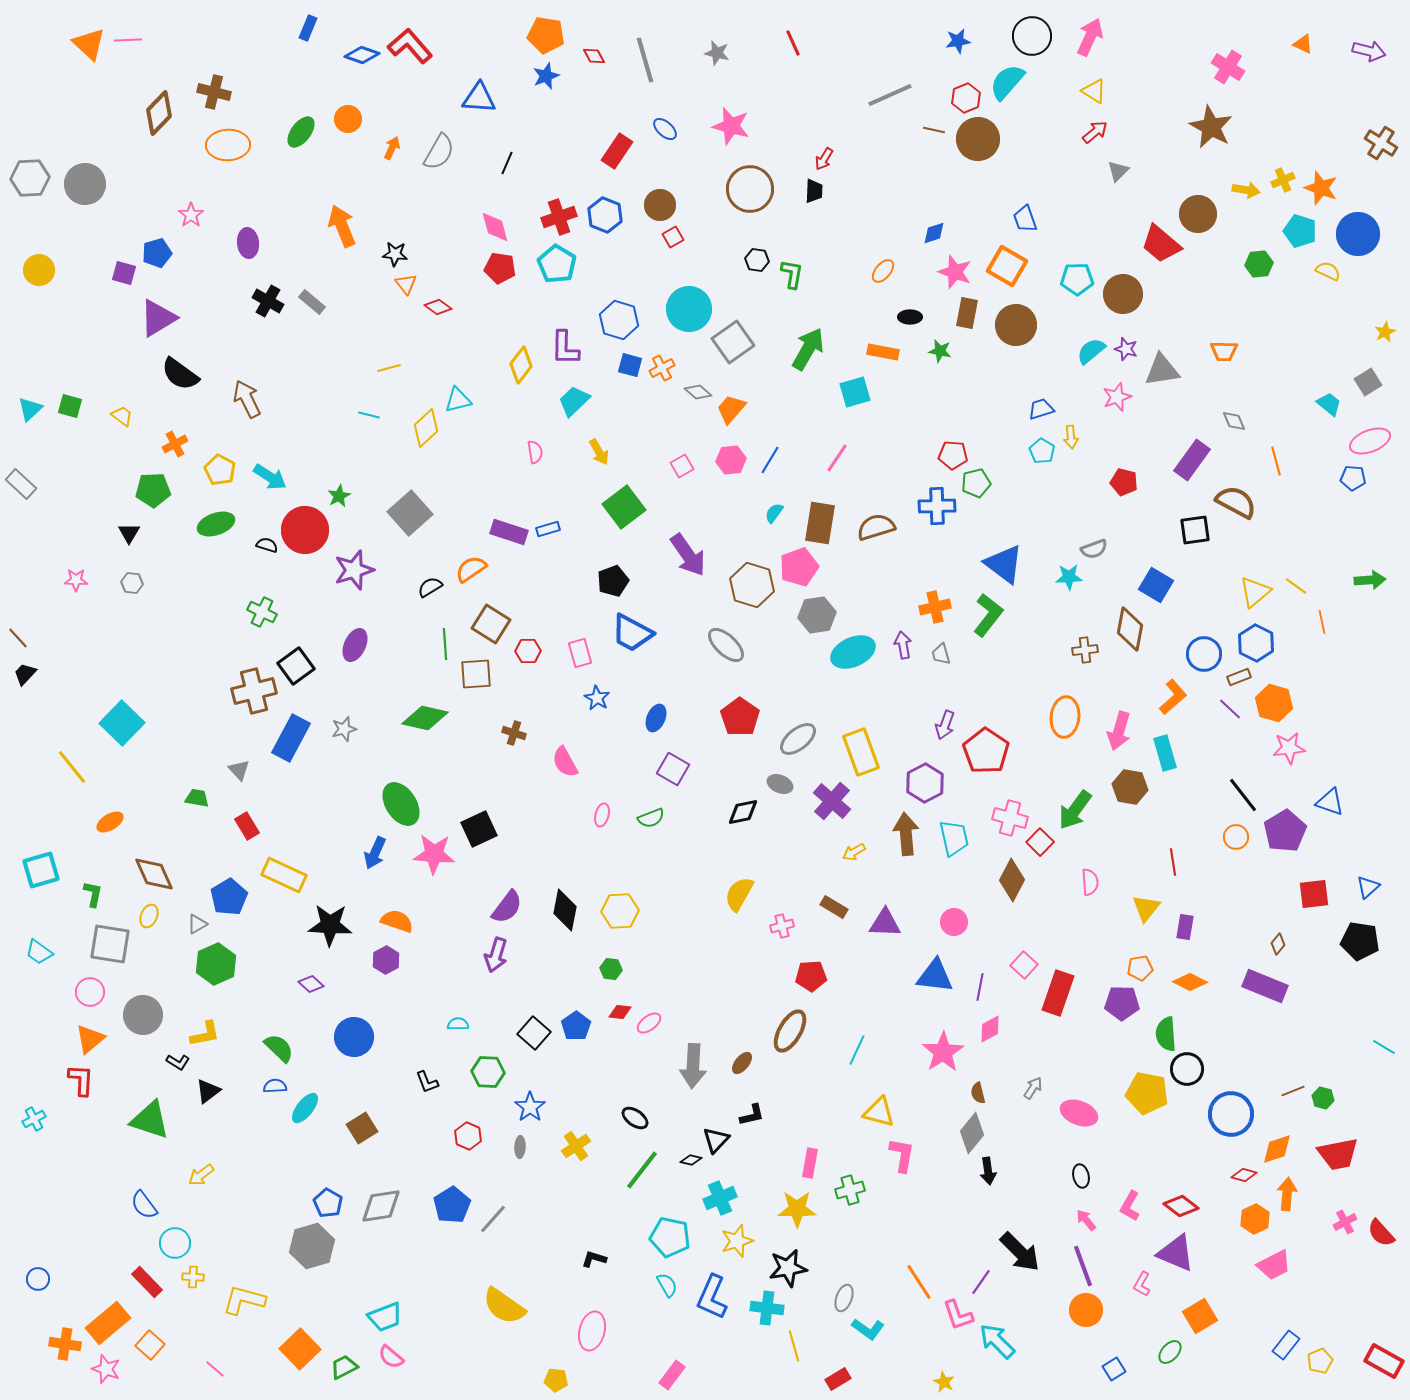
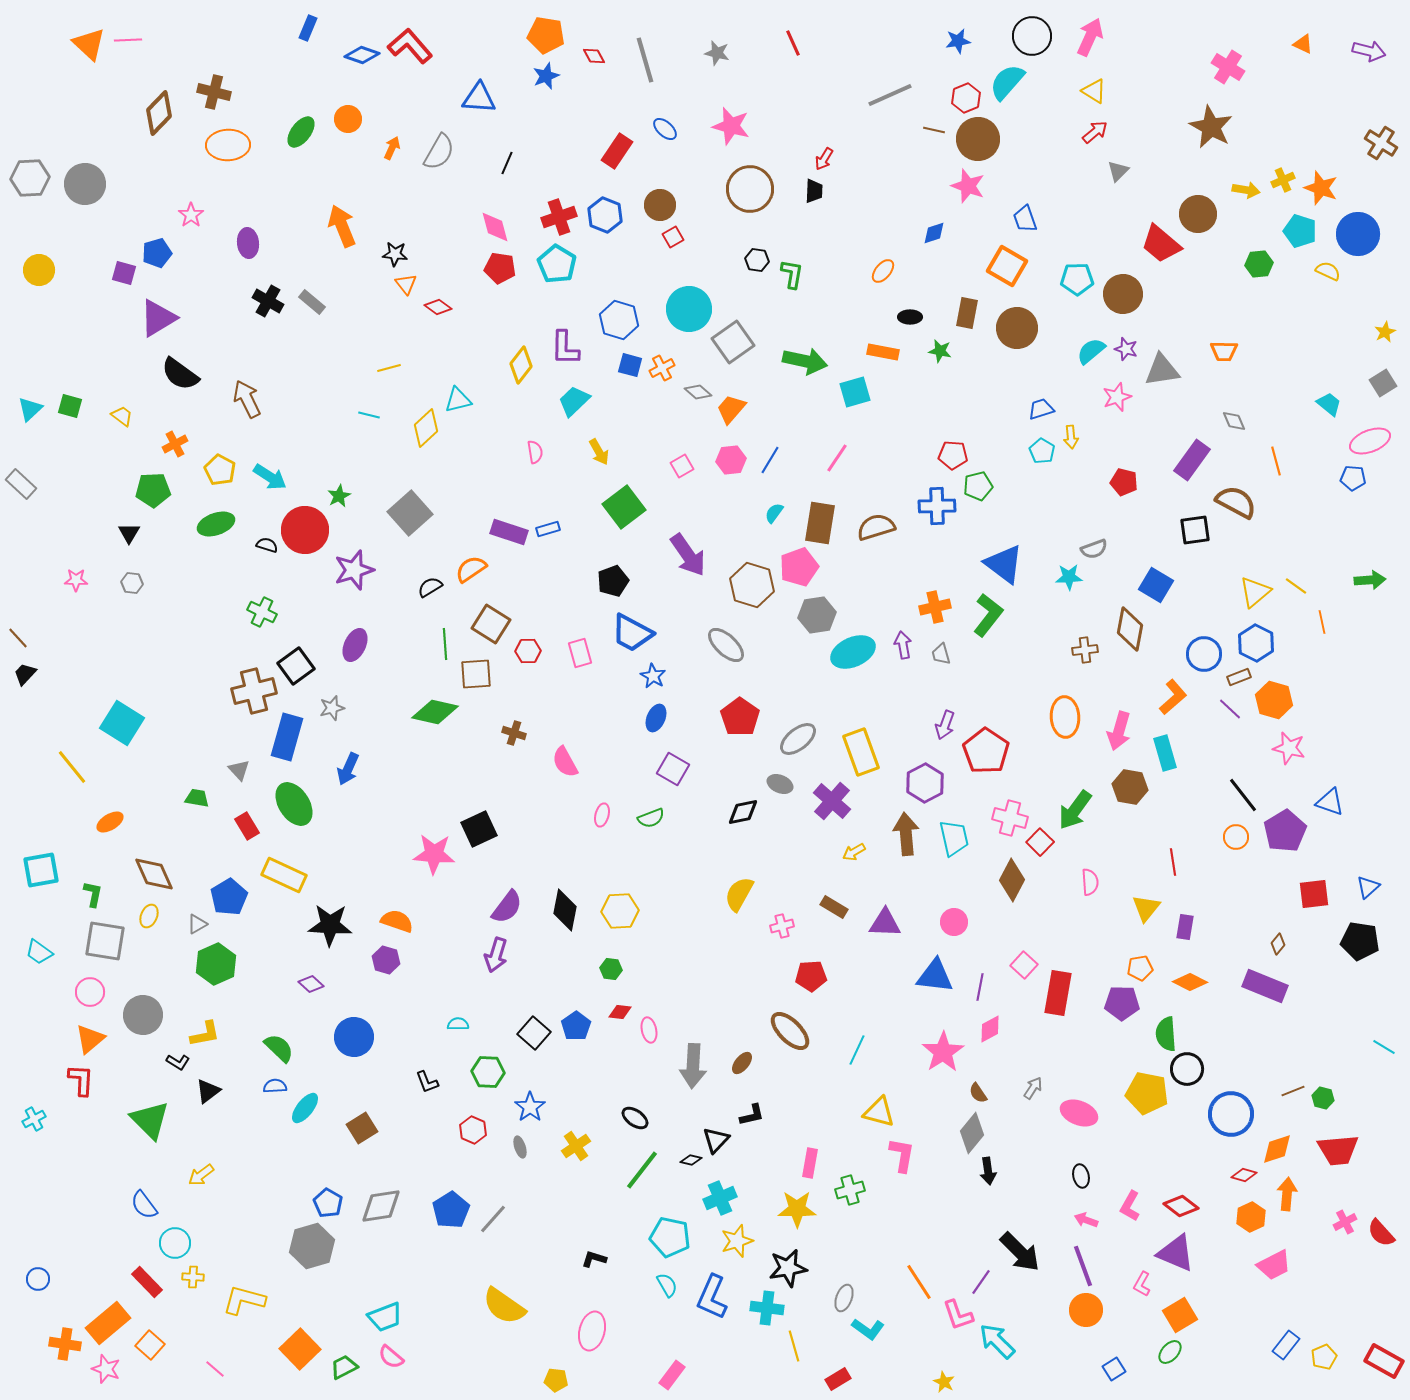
pink star at (955, 272): moved 13 px right, 86 px up
brown circle at (1016, 325): moved 1 px right, 3 px down
green arrow at (808, 349): moved 3 px left, 12 px down; rotated 72 degrees clockwise
gray square at (1368, 382): moved 15 px right, 1 px down
green pentagon at (976, 483): moved 2 px right, 3 px down
blue star at (597, 698): moved 56 px right, 22 px up
orange hexagon at (1274, 703): moved 3 px up
orange ellipse at (1065, 717): rotated 9 degrees counterclockwise
green diamond at (425, 718): moved 10 px right, 6 px up
cyan square at (122, 723): rotated 12 degrees counterclockwise
gray star at (344, 729): moved 12 px left, 21 px up
blue rectangle at (291, 738): moved 4 px left, 1 px up; rotated 12 degrees counterclockwise
pink star at (1289, 748): rotated 20 degrees clockwise
green ellipse at (401, 804): moved 107 px left
blue arrow at (375, 853): moved 27 px left, 84 px up
cyan square at (41, 870): rotated 6 degrees clockwise
gray square at (110, 944): moved 5 px left, 3 px up
purple hexagon at (386, 960): rotated 16 degrees counterclockwise
red rectangle at (1058, 993): rotated 9 degrees counterclockwise
pink ellipse at (649, 1023): moved 7 px down; rotated 65 degrees counterclockwise
brown ellipse at (790, 1031): rotated 75 degrees counterclockwise
brown semicircle at (978, 1093): rotated 20 degrees counterclockwise
green triangle at (150, 1120): rotated 27 degrees clockwise
red hexagon at (468, 1136): moved 5 px right, 6 px up
gray ellipse at (520, 1147): rotated 20 degrees counterclockwise
red trapezoid at (1338, 1154): moved 4 px up; rotated 6 degrees clockwise
blue pentagon at (452, 1205): moved 1 px left, 5 px down
orange hexagon at (1255, 1219): moved 4 px left, 2 px up
pink arrow at (1086, 1220): rotated 30 degrees counterclockwise
orange square at (1200, 1316): moved 20 px left, 1 px up
yellow pentagon at (1320, 1361): moved 4 px right, 4 px up
